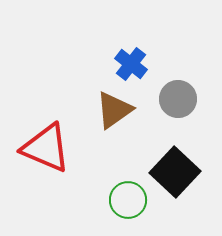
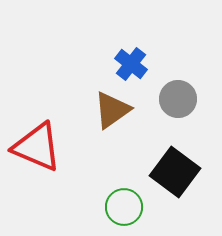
brown triangle: moved 2 px left
red triangle: moved 9 px left, 1 px up
black square: rotated 6 degrees counterclockwise
green circle: moved 4 px left, 7 px down
